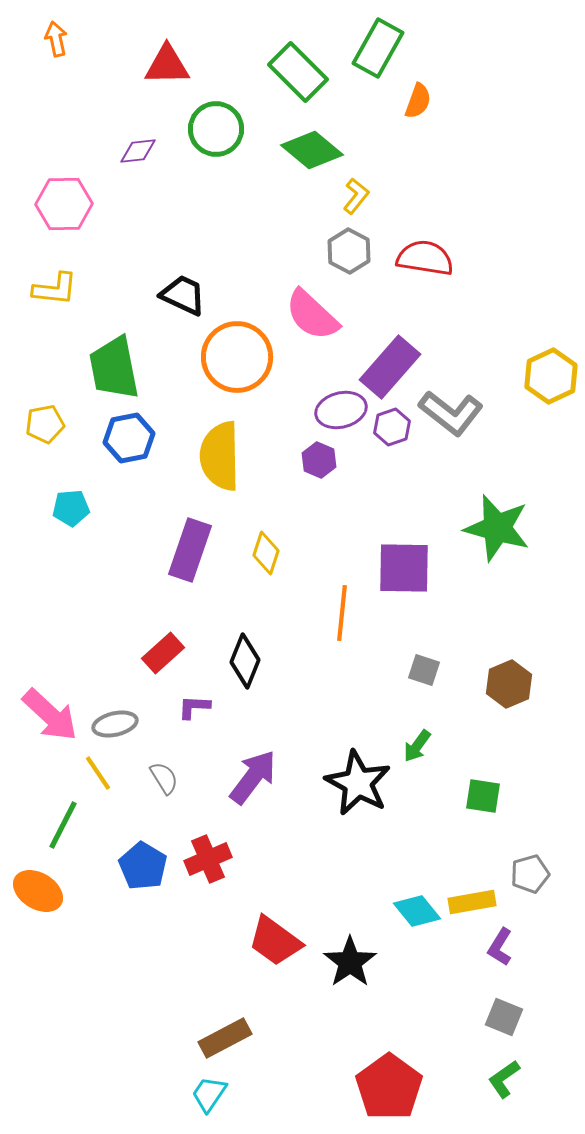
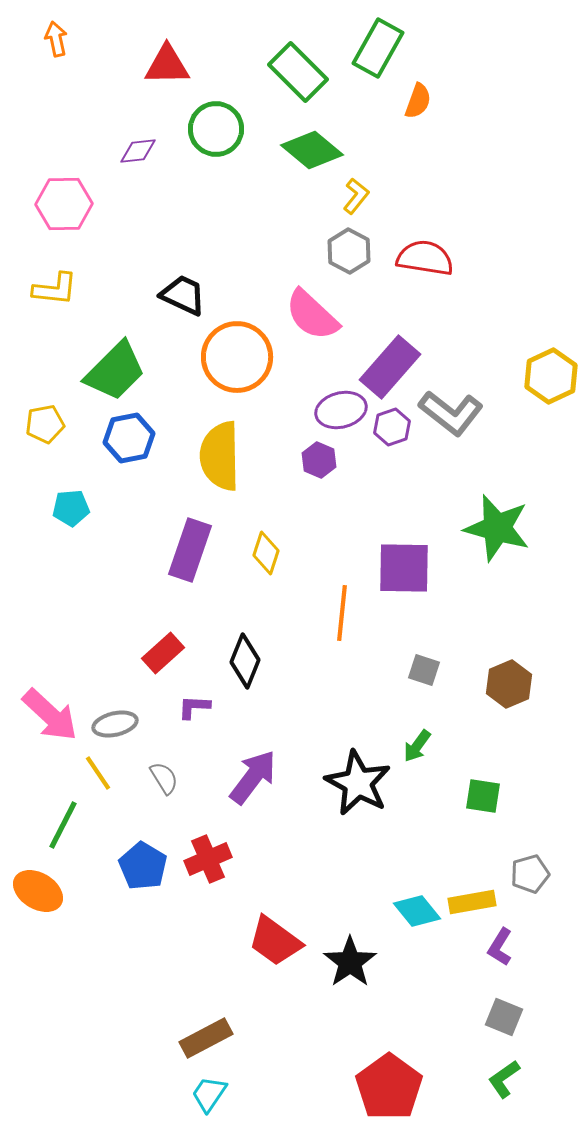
green trapezoid at (114, 368): moved 1 px right, 3 px down; rotated 124 degrees counterclockwise
brown rectangle at (225, 1038): moved 19 px left
